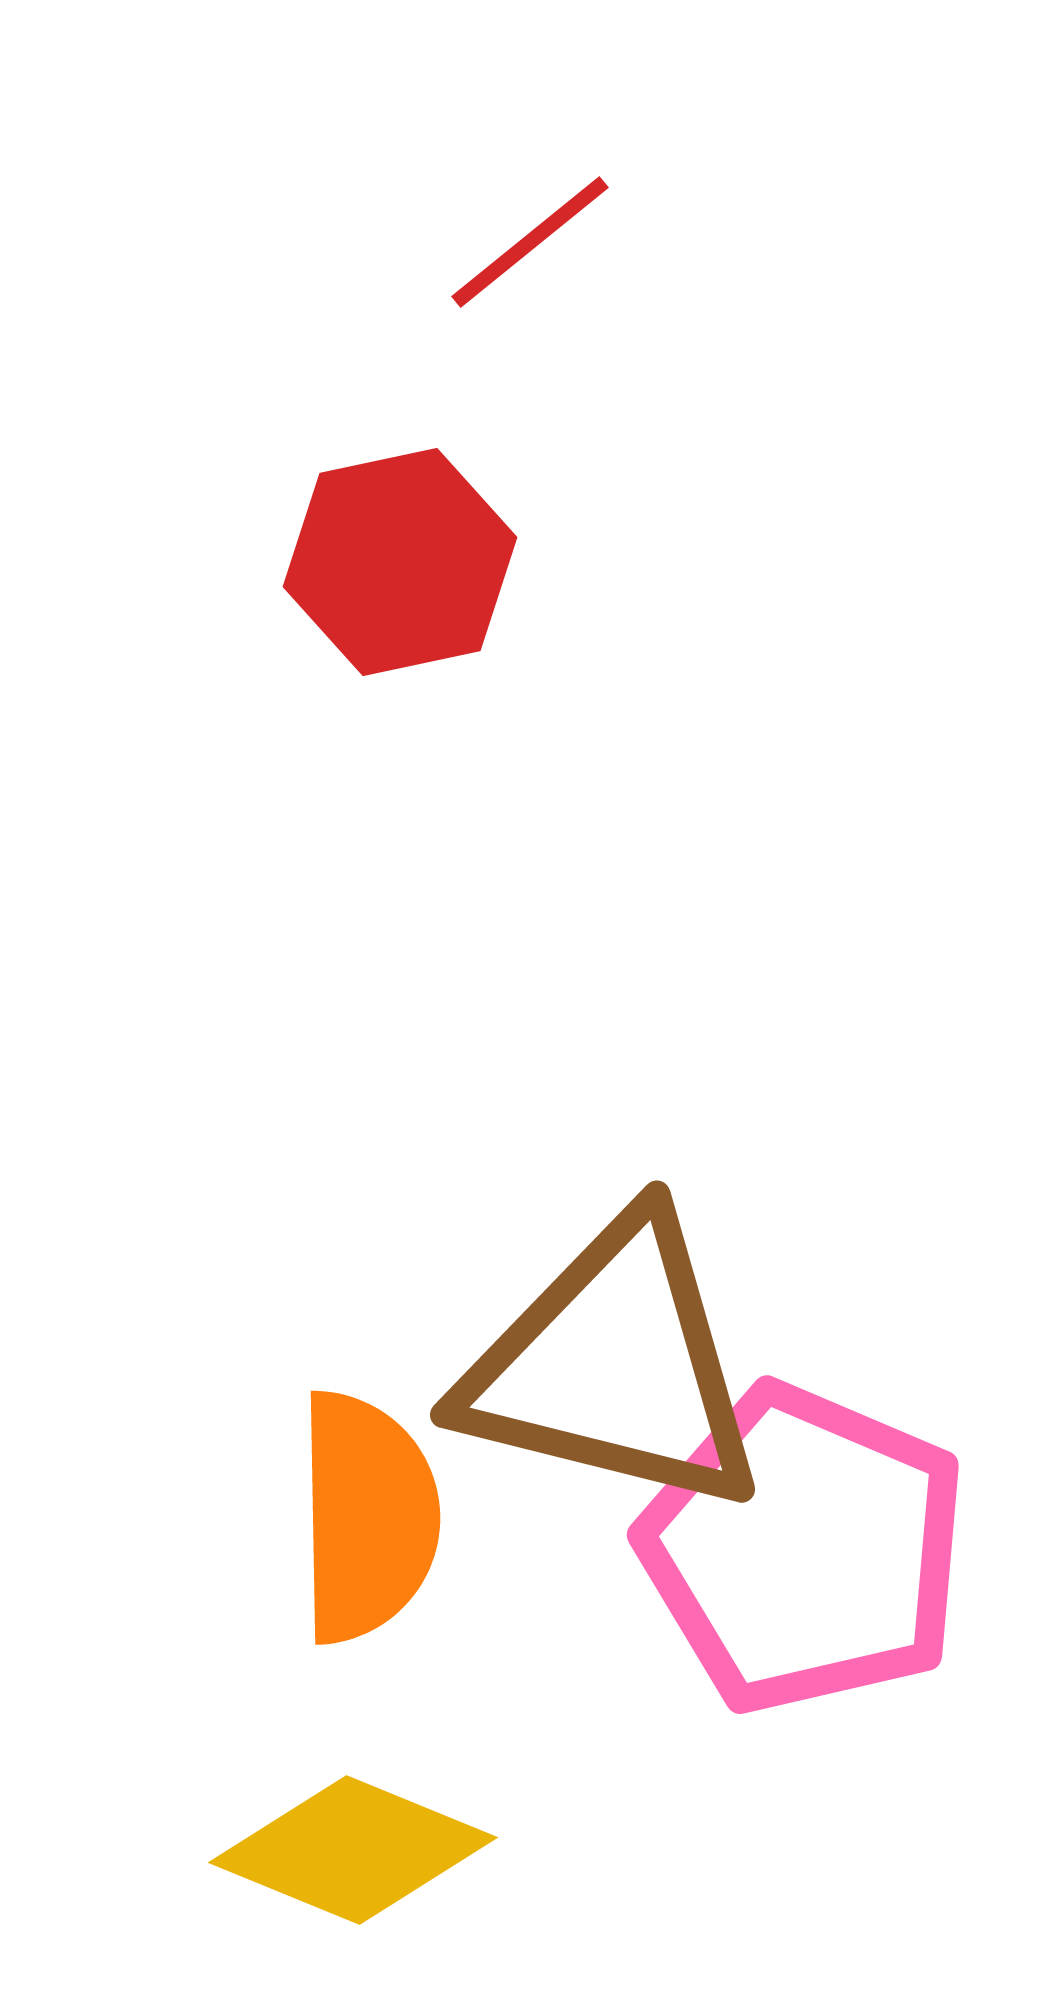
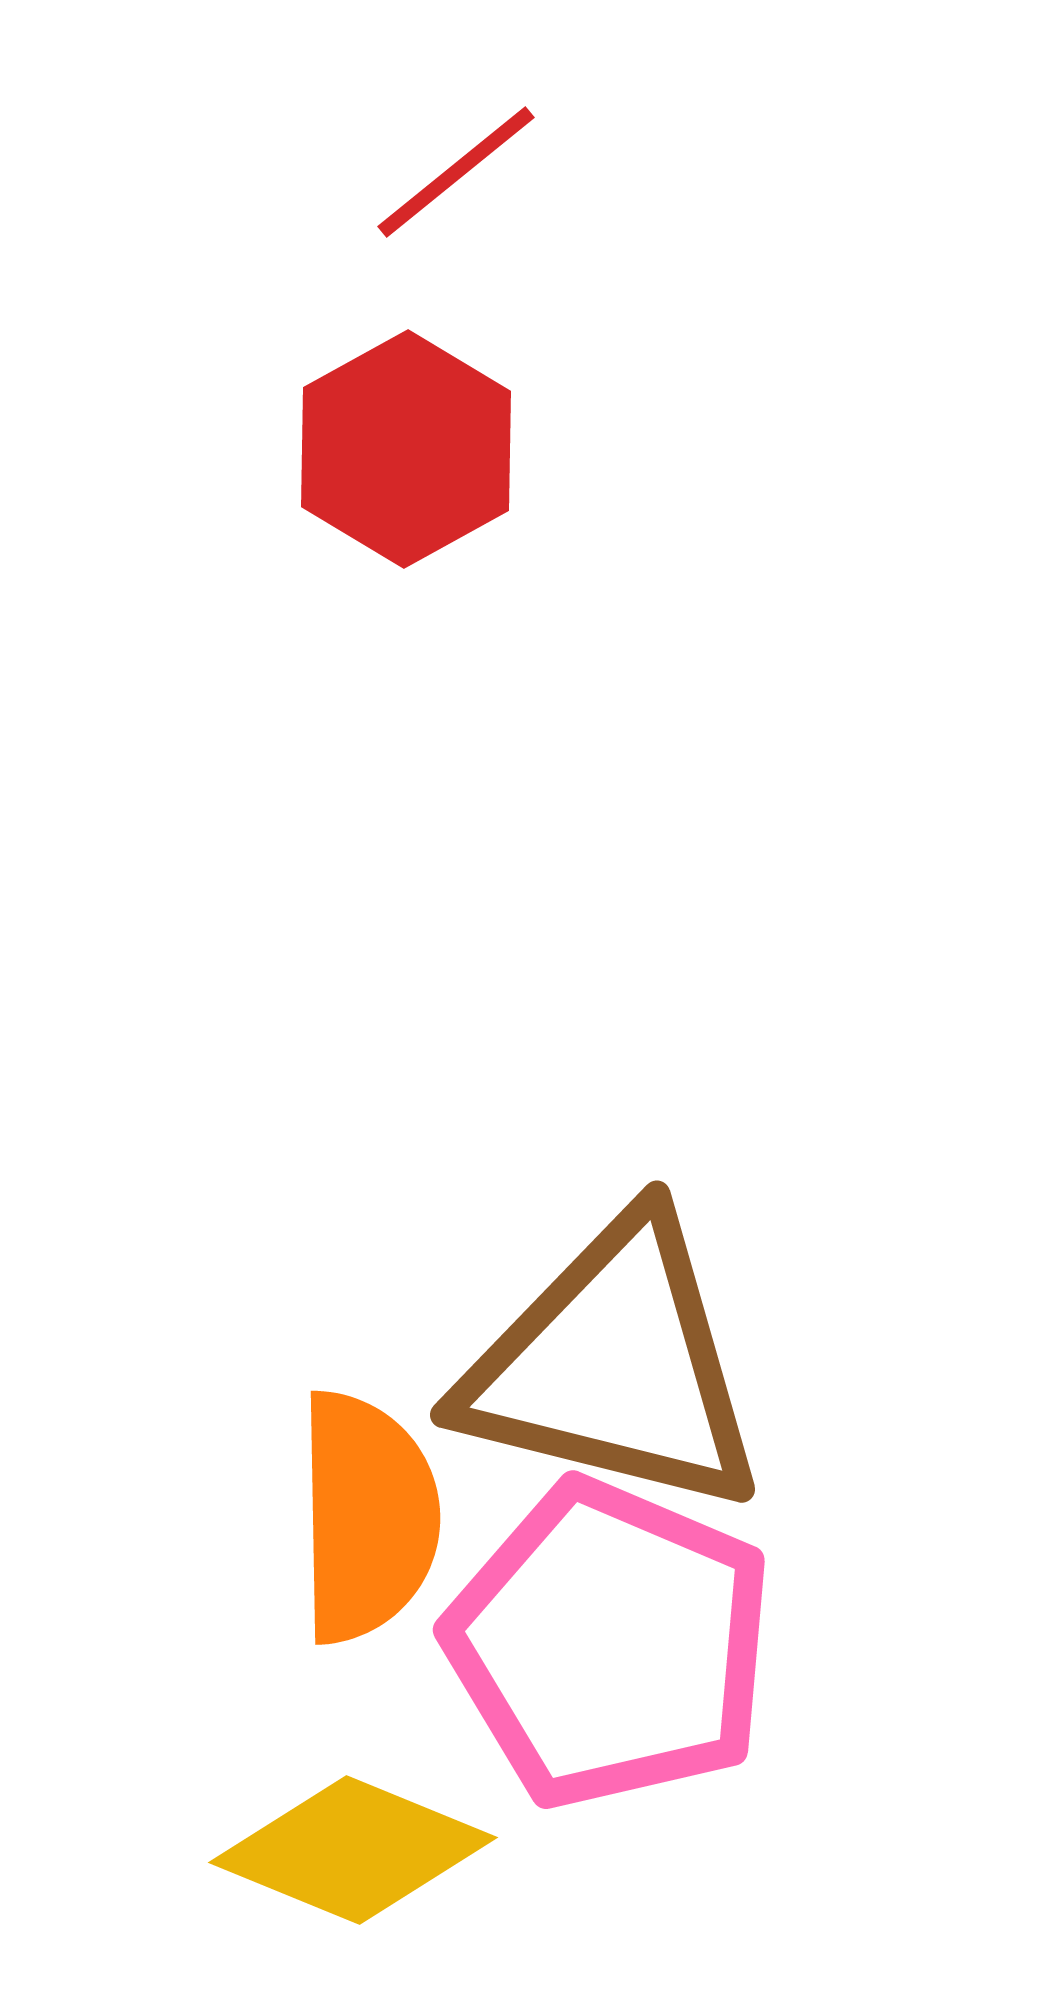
red line: moved 74 px left, 70 px up
red hexagon: moved 6 px right, 113 px up; rotated 17 degrees counterclockwise
pink pentagon: moved 194 px left, 95 px down
